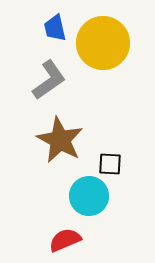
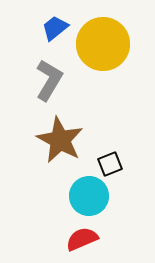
blue trapezoid: rotated 64 degrees clockwise
yellow circle: moved 1 px down
gray L-shape: rotated 24 degrees counterclockwise
black square: rotated 25 degrees counterclockwise
red semicircle: moved 17 px right, 1 px up
